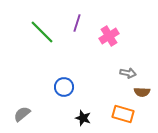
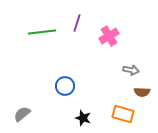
green line: rotated 52 degrees counterclockwise
gray arrow: moved 3 px right, 3 px up
blue circle: moved 1 px right, 1 px up
